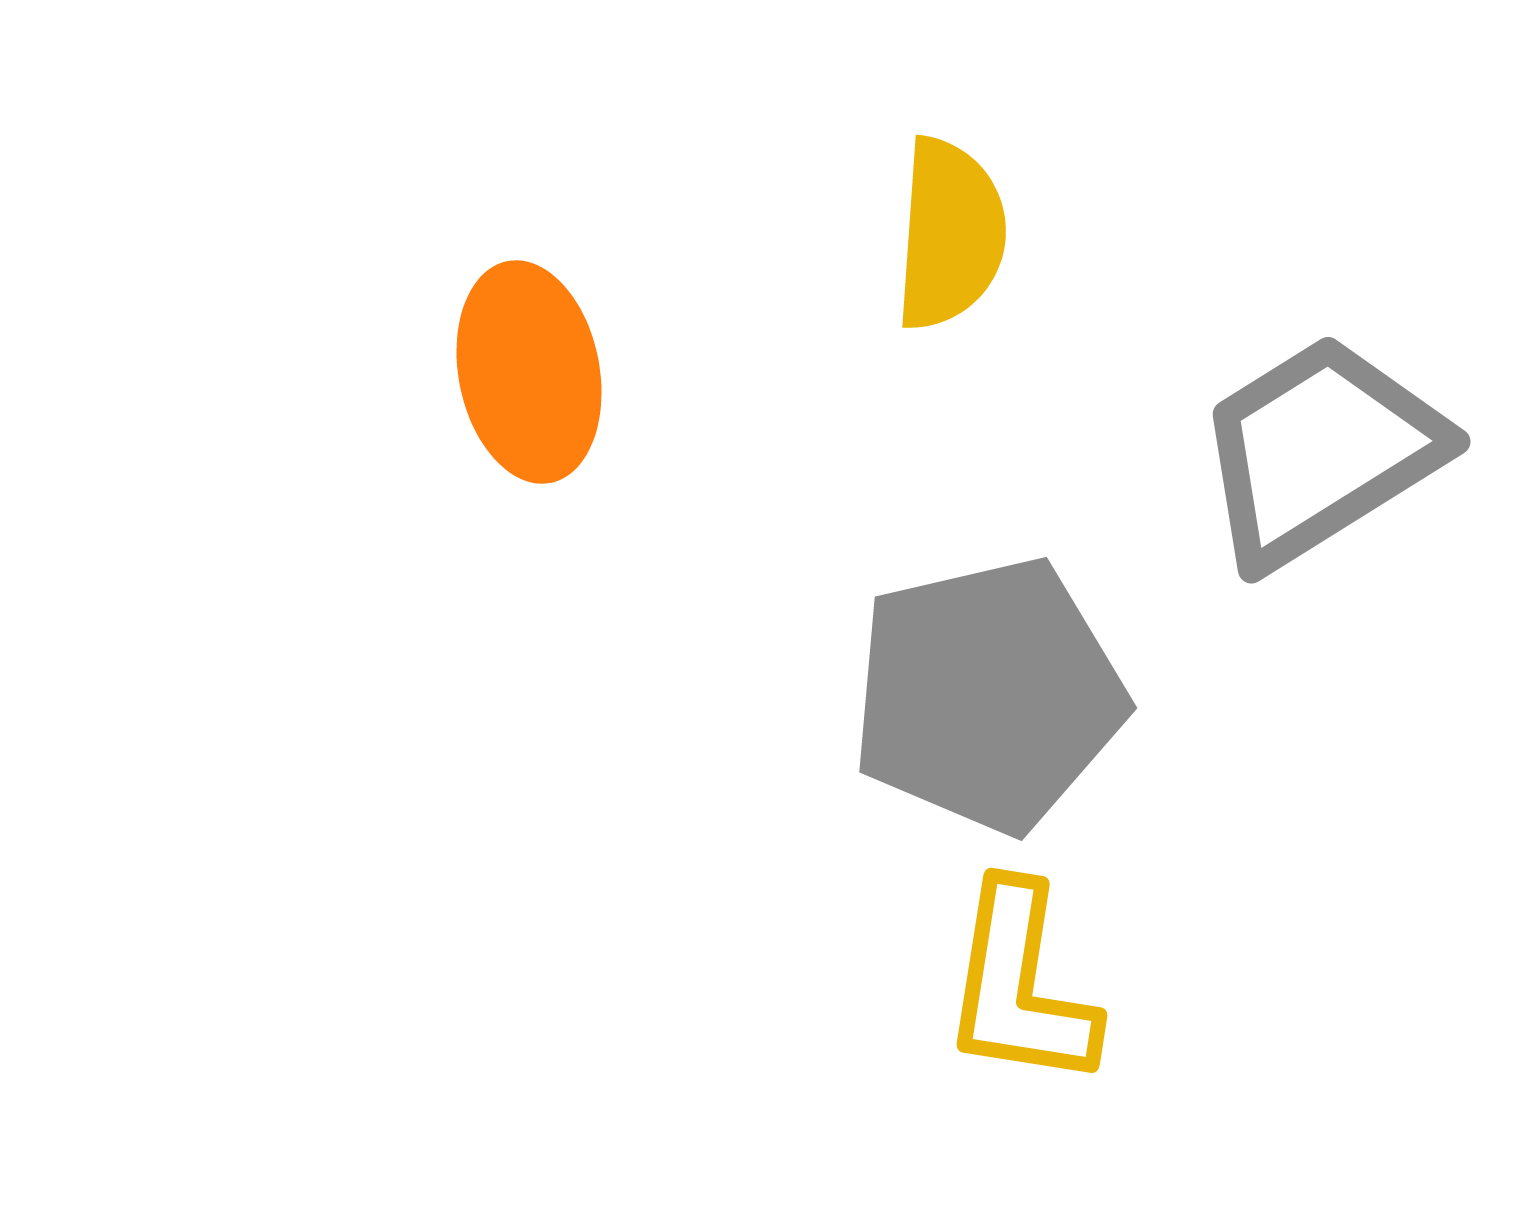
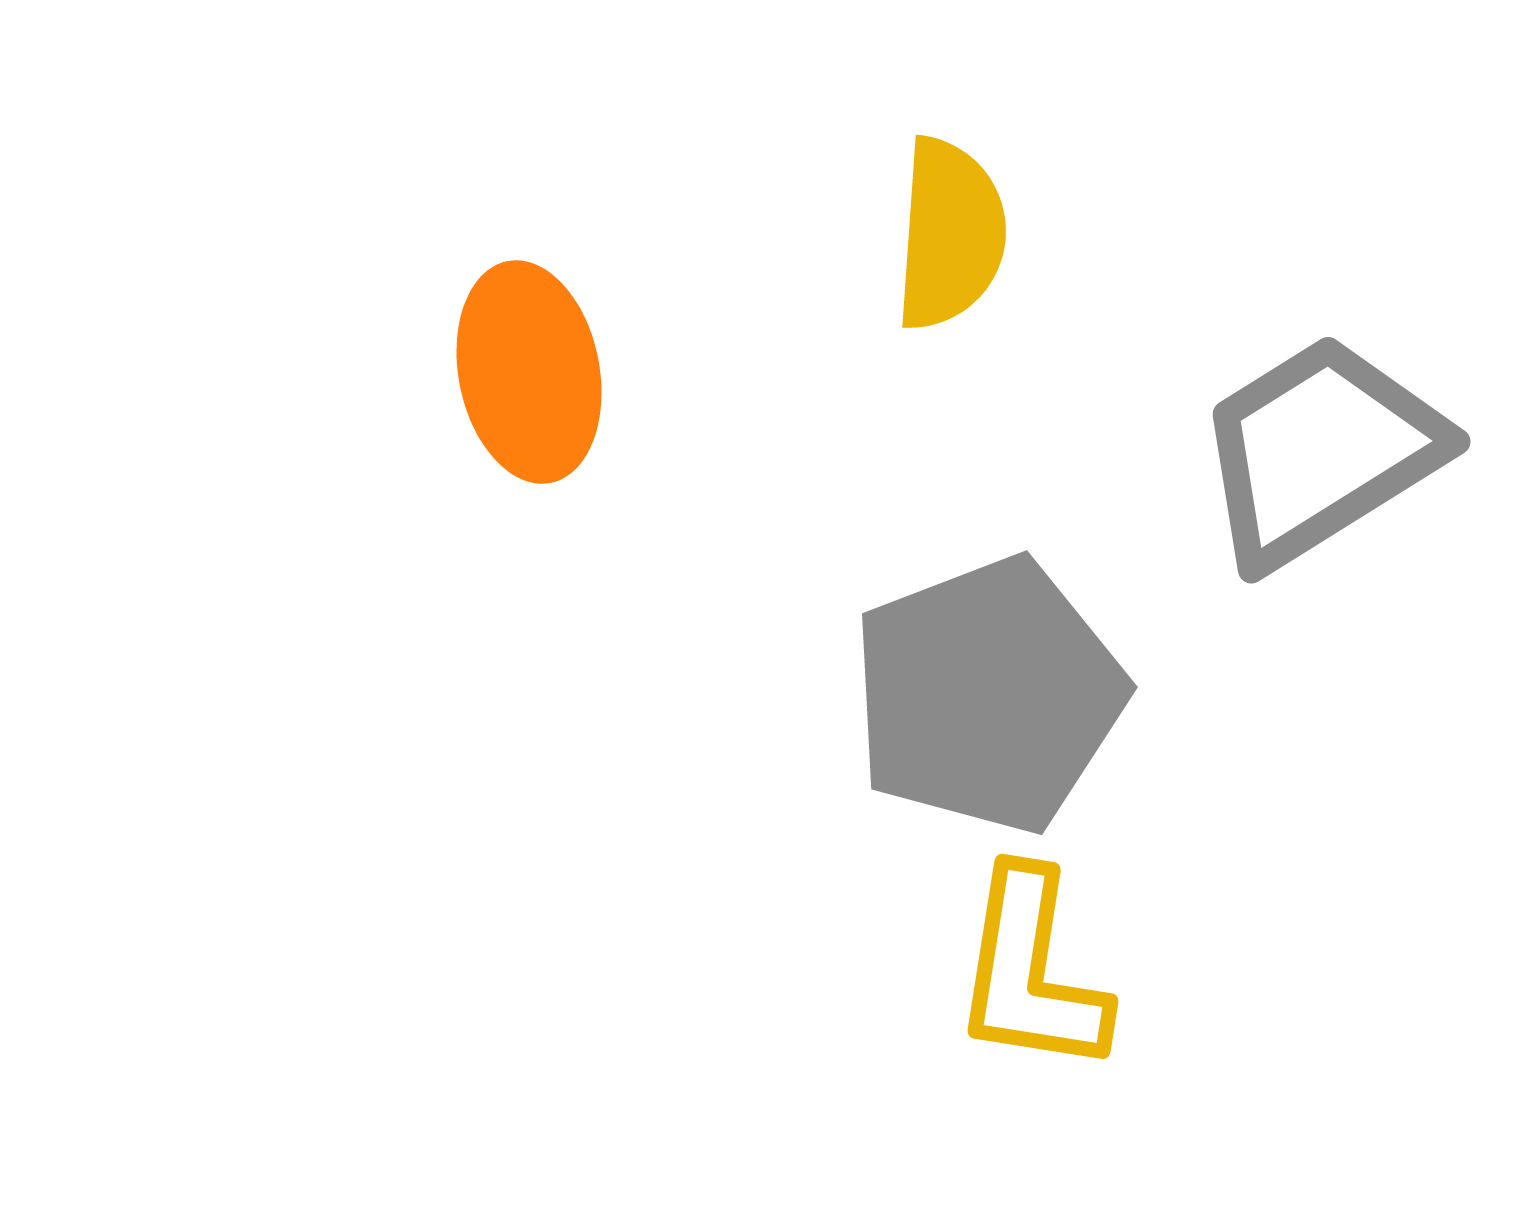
gray pentagon: rotated 8 degrees counterclockwise
yellow L-shape: moved 11 px right, 14 px up
